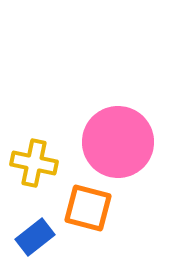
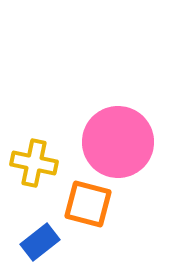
orange square: moved 4 px up
blue rectangle: moved 5 px right, 5 px down
